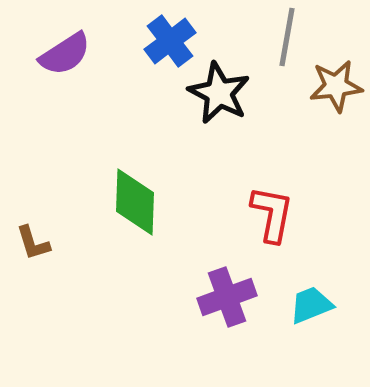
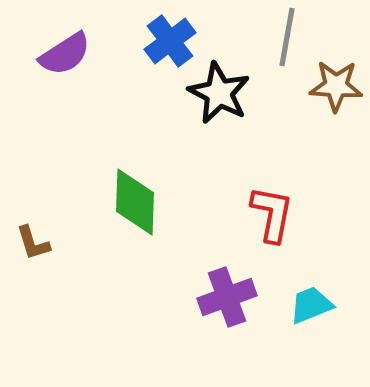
brown star: rotated 10 degrees clockwise
